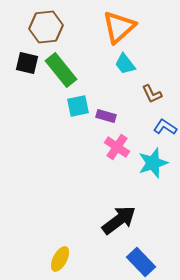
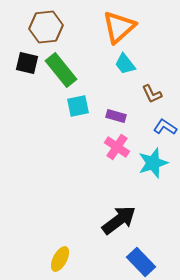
purple rectangle: moved 10 px right
